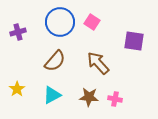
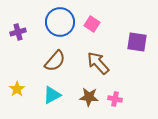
pink square: moved 2 px down
purple square: moved 3 px right, 1 px down
